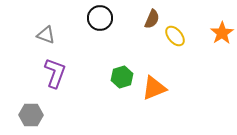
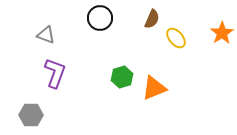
yellow ellipse: moved 1 px right, 2 px down
